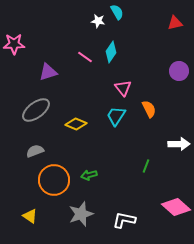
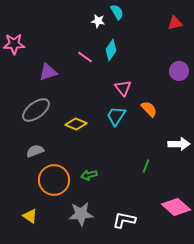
cyan diamond: moved 2 px up
orange semicircle: rotated 18 degrees counterclockwise
gray star: rotated 15 degrees clockwise
